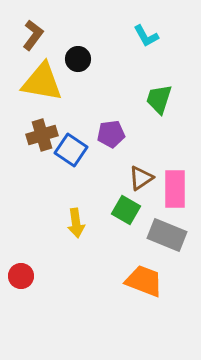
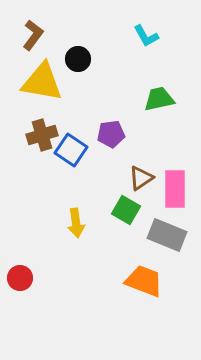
green trapezoid: rotated 60 degrees clockwise
red circle: moved 1 px left, 2 px down
